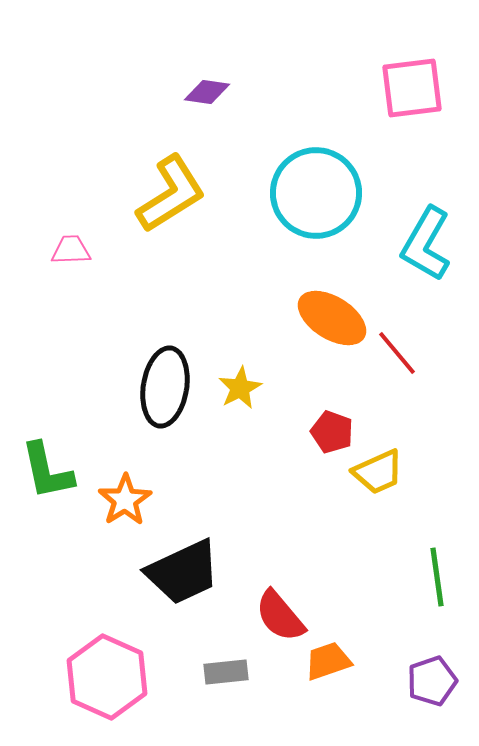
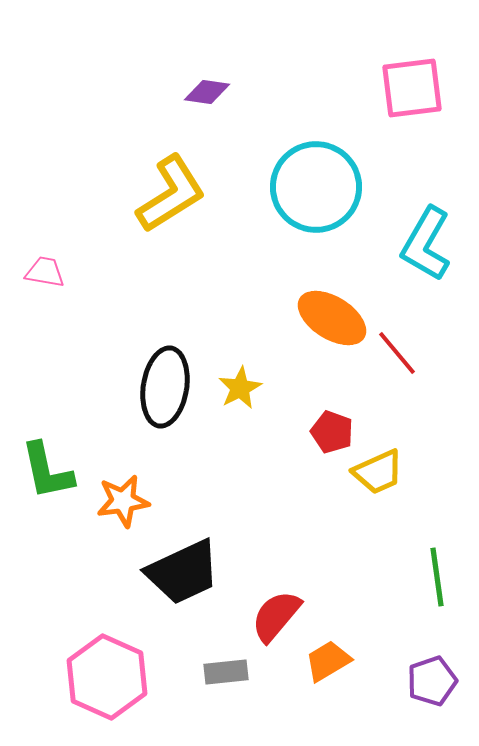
cyan circle: moved 6 px up
pink trapezoid: moved 26 px left, 22 px down; rotated 12 degrees clockwise
orange star: moved 2 px left, 1 px down; rotated 24 degrees clockwise
red semicircle: moved 4 px left; rotated 80 degrees clockwise
orange trapezoid: rotated 12 degrees counterclockwise
